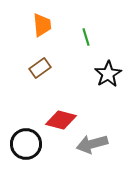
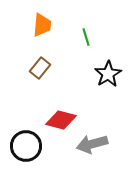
orange trapezoid: rotated 10 degrees clockwise
brown rectangle: rotated 15 degrees counterclockwise
black circle: moved 2 px down
